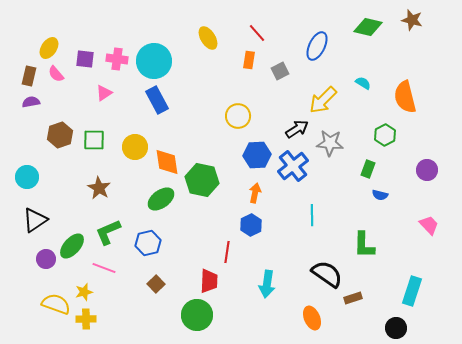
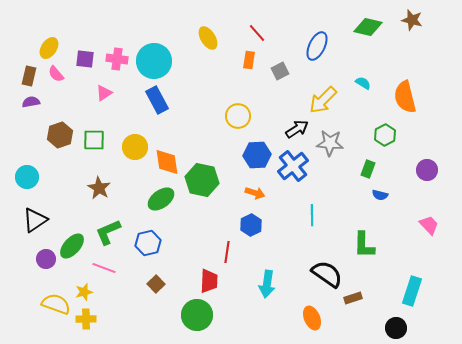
orange arrow at (255, 193): rotated 96 degrees clockwise
